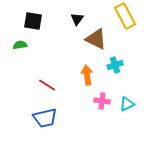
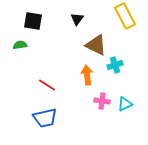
brown triangle: moved 6 px down
cyan triangle: moved 2 px left
